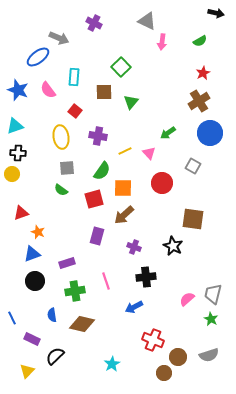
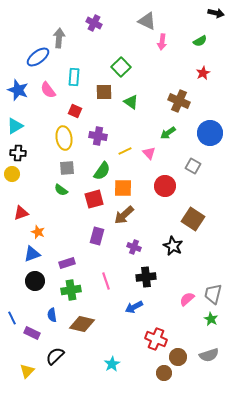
gray arrow at (59, 38): rotated 108 degrees counterclockwise
brown cross at (199, 101): moved 20 px left; rotated 35 degrees counterclockwise
green triangle at (131, 102): rotated 35 degrees counterclockwise
red square at (75, 111): rotated 16 degrees counterclockwise
cyan triangle at (15, 126): rotated 12 degrees counterclockwise
yellow ellipse at (61, 137): moved 3 px right, 1 px down
red circle at (162, 183): moved 3 px right, 3 px down
brown square at (193, 219): rotated 25 degrees clockwise
green cross at (75, 291): moved 4 px left, 1 px up
purple rectangle at (32, 339): moved 6 px up
red cross at (153, 340): moved 3 px right, 1 px up
